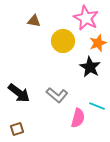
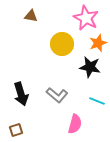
brown triangle: moved 3 px left, 5 px up
yellow circle: moved 1 px left, 3 px down
black star: rotated 20 degrees counterclockwise
black arrow: moved 2 px right, 1 px down; rotated 35 degrees clockwise
cyan line: moved 5 px up
pink semicircle: moved 3 px left, 6 px down
brown square: moved 1 px left, 1 px down
